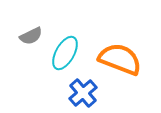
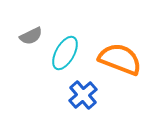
blue cross: moved 2 px down
